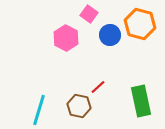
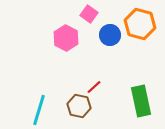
red line: moved 4 px left
